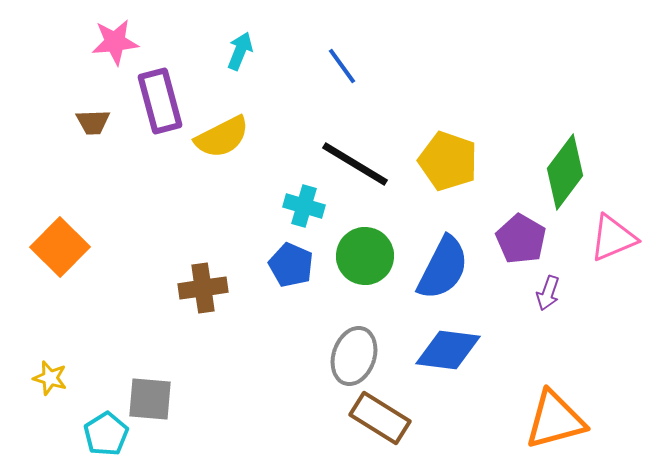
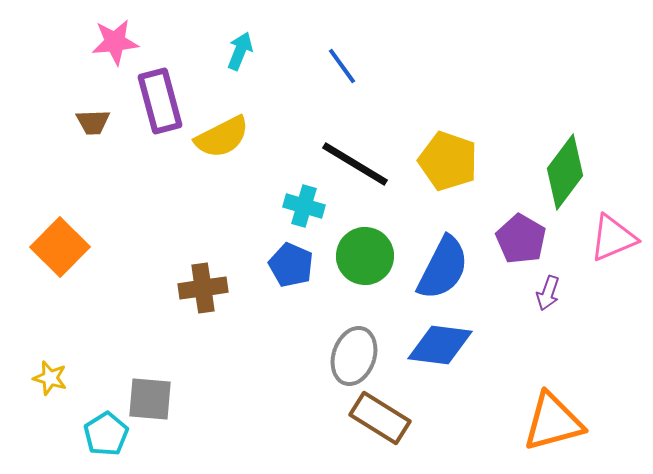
blue diamond: moved 8 px left, 5 px up
orange triangle: moved 2 px left, 2 px down
